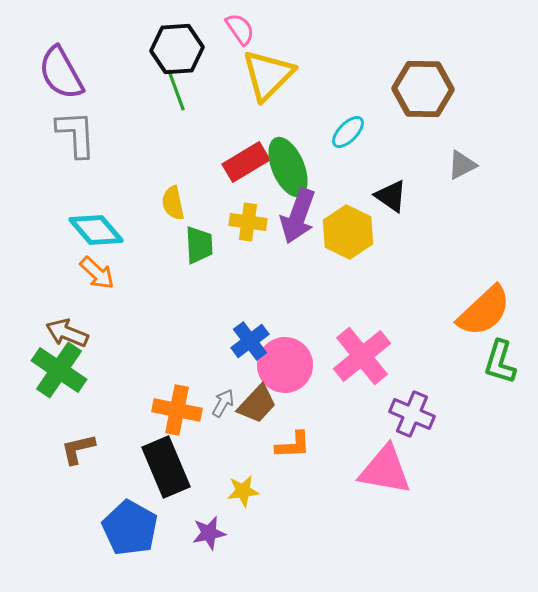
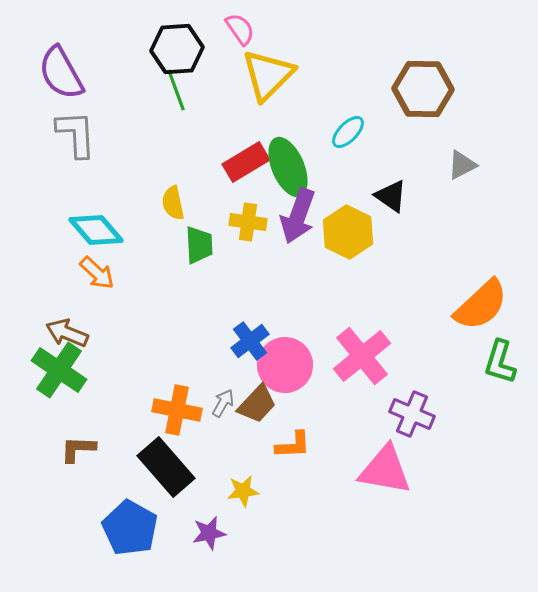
orange semicircle: moved 3 px left, 6 px up
brown L-shape: rotated 15 degrees clockwise
black rectangle: rotated 18 degrees counterclockwise
